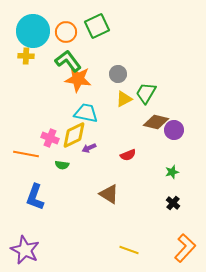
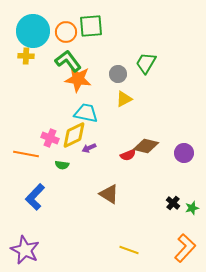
green square: moved 6 px left; rotated 20 degrees clockwise
green trapezoid: moved 30 px up
brown diamond: moved 10 px left, 24 px down
purple circle: moved 10 px right, 23 px down
green star: moved 20 px right, 36 px down
blue L-shape: rotated 24 degrees clockwise
